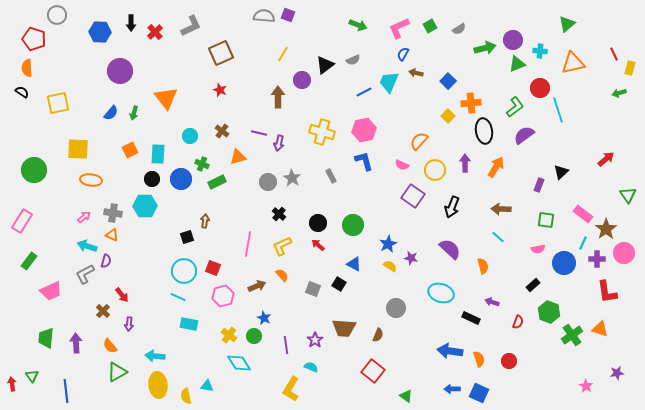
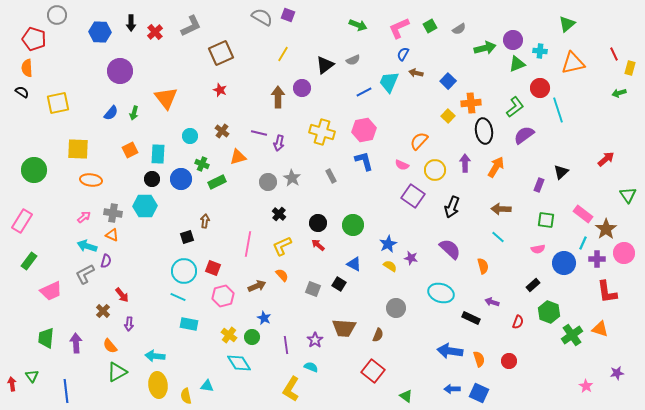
gray semicircle at (264, 16): moved 2 px left, 1 px down; rotated 25 degrees clockwise
purple circle at (302, 80): moved 8 px down
green circle at (254, 336): moved 2 px left, 1 px down
